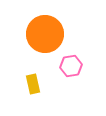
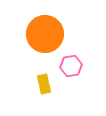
yellow rectangle: moved 11 px right
